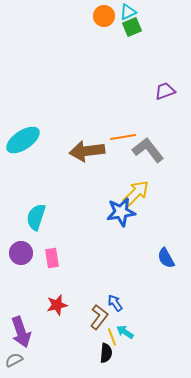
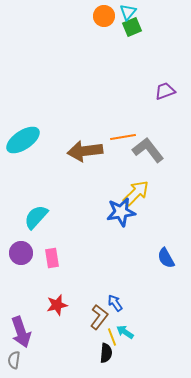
cyan triangle: rotated 24 degrees counterclockwise
brown arrow: moved 2 px left
cyan semicircle: rotated 24 degrees clockwise
gray semicircle: rotated 54 degrees counterclockwise
